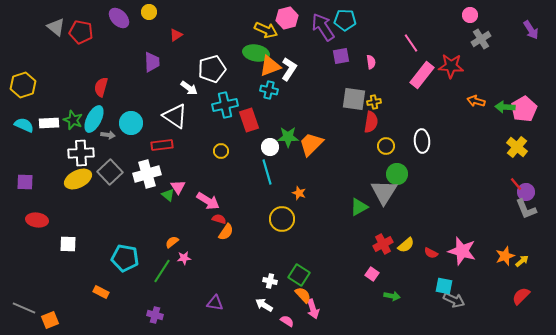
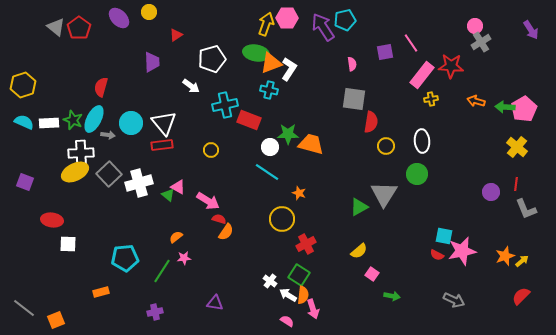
pink circle at (470, 15): moved 5 px right, 11 px down
pink hexagon at (287, 18): rotated 15 degrees clockwise
cyan pentagon at (345, 20): rotated 15 degrees counterclockwise
yellow arrow at (266, 30): moved 6 px up; rotated 95 degrees counterclockwise
red pentagon at (81, 32): moved 2 px left, 4 px up; rotated 25 degrees clockwise
gray cross at (481, 39): moved 3 px down
purple square at (341, 56): moved 44 px right, 4 px up
pink semicircle at (371, 62): moved 19 px left, 2 px down
orange triangle at (270, 66): moved 1 px right, 3 px up
white pentagon at (212, 69): moved 10 px up
white arrow at (189, 88): moved 2 px right, 2 px up
yellow cross at (374, 102): moved 57 px right, 3 px up
white triangle at (175, 116): moved 11 px left, 7 px down; rotated 16 degrees clockwise
red rectangle at (249, 120): rotated 50 degrees counterclockwise
cyan semicircle at (24, 125): moved 3 px up
green star at (288, 137): moved 3 px up
orange trapezoid at (311, 144): rotated 60 degrees clockwise
yellow circle at (221, 151): moved 10 px left, 1 px up
gray square at (110, 172): moved 1 px left, 2 px down
cyan line at (267, 172): rotated 40 degrees counterclockwise
white cross at (147, 174): moved 8 px left, 9 px down
green circle at (397, 174): moved 20 px right
yellow ellipse at (78, 179): moved 3 px left, 7 px up
purple square at (25, 182): rotated 18 degrees clockwise
red line at (516, 184): rotated 48 degrees clockwise
pink triangle at (178, 187): rotated 28 degrees counterclockwise
gray triangle at (384, 192): moved 2 px down
purple circle at (526, 192): moved 35 px left
red ellipse at (37, 220): moved 15 px right
orange semicircle at (172, 242): moved 4 px right, 5 px up
red cross at (383, 244): moved 77 px left
yellow semicircle at (406, 245): moved 47 px left, 6 px down
pink star at (462, 251): rotated 28 degrees counterclockwise
red semicircle at (431, 253): moved 6 px right, 2 px down
cyan pentagon at (125, 258): rotated 16 degrees counterclockwise
white cross at (270, 281): rotated 24 degrees clockwise
cyan square at (444, 286): moved 50 px up
orange rectangle at (101, 292): rotated 42 degrees counterclockwise
orange semicircle at (303, 295): rotated 48 degrees clockwise
white arrow at (264, 305): moved 24 px right, 10 px up
gray line at (24, 308): rotated 15 degrees clockwise
purple cross at (155, 315): moved 3 px up; rotated 28 degrees counterclockwise
orange square at (50, 320): moved 6 px right
